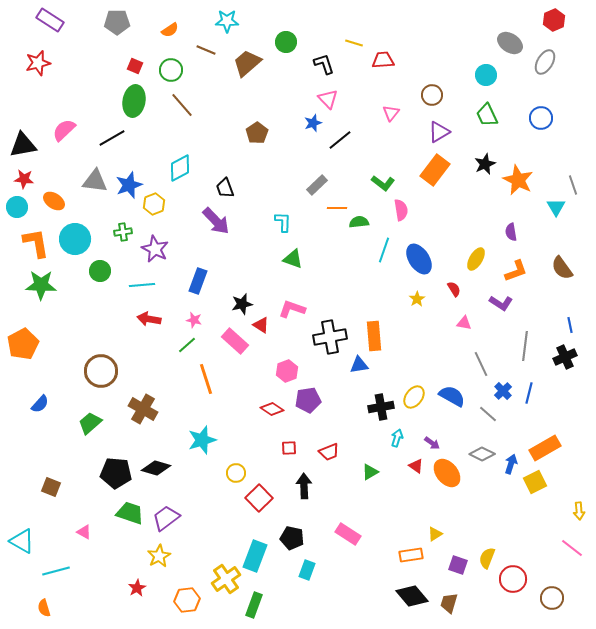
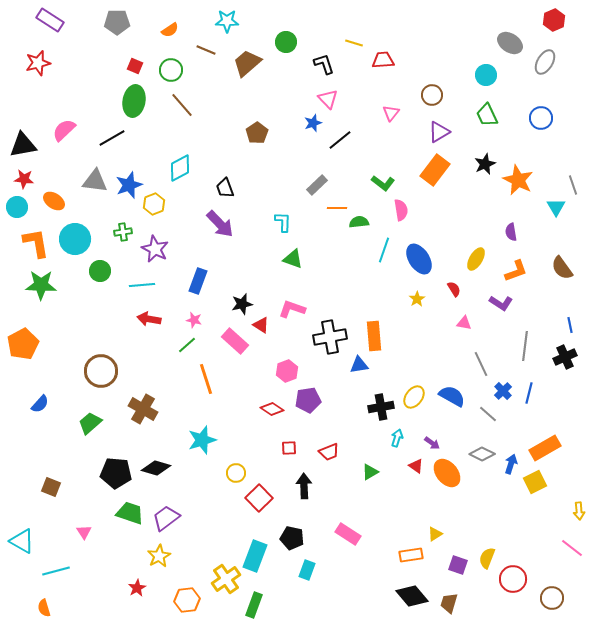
purple arrow at (216, 221): moved 4 px right, 3 px down
pink triangle at (84, 532): rotated 28 degrees clockwise
